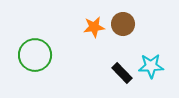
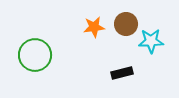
brown circle: moved 3 px right
cyan star: moved 25 px up
black rectangle: rotated 60 degrees counterclockwise
